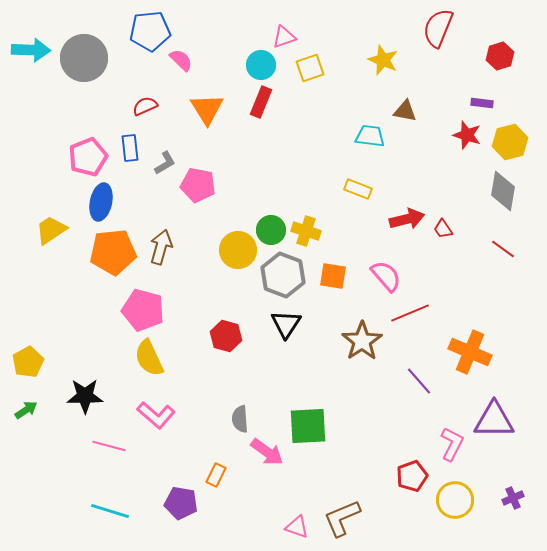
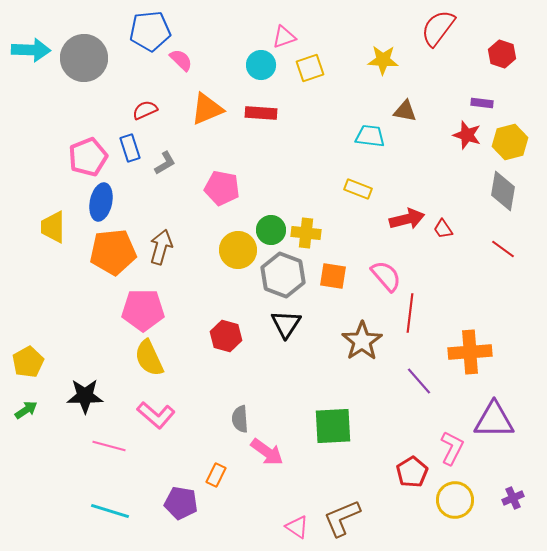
red semicircle at (438, 28): rotated 15 degrees clockwise
red hexagon at (500, 56): moved 2 px right, 2 px up; rotated 24 degrees counterclockwise
yellow star at (383, 60): rotated 20 degrees counterclockwise
red rectangle at (261, 102): moved 11 px down; rotated 72 degrees clockwise
red semicircle at (145, 106): moved 4 px down
orange triangle at (207, 109): rotated 39 degrees clockwise
blue rectangle at (130, 148): rotated 12 degrees counterclockwise
pink pentagon at (198, 185): moved 24 px right, 3 px down
yellow trapezoid at (51, 230): moved 2 px right, 3 px up; rotated 56 degrees counterclockwise
yellow cross at (306, 231): moved 2 px down; rotated 12 degrees counterclockwise
pink pentagon at (143, 310): rotated 15 degrees counterclockwise
red line at (410, 313): rotated 60 degrees counterclockwise
orange cross at (470, 352): rotated 27 degrees counterclockwise
green square at (308, 426): moved 25 px right
pink L-shape at (452, 444): moved 4 px down
red pentagon at (412, 476): moved 4 px up; rotated 12 degrees counterclockwise
pink triangle at (297, 527): rotated 15 degrees clockwise
